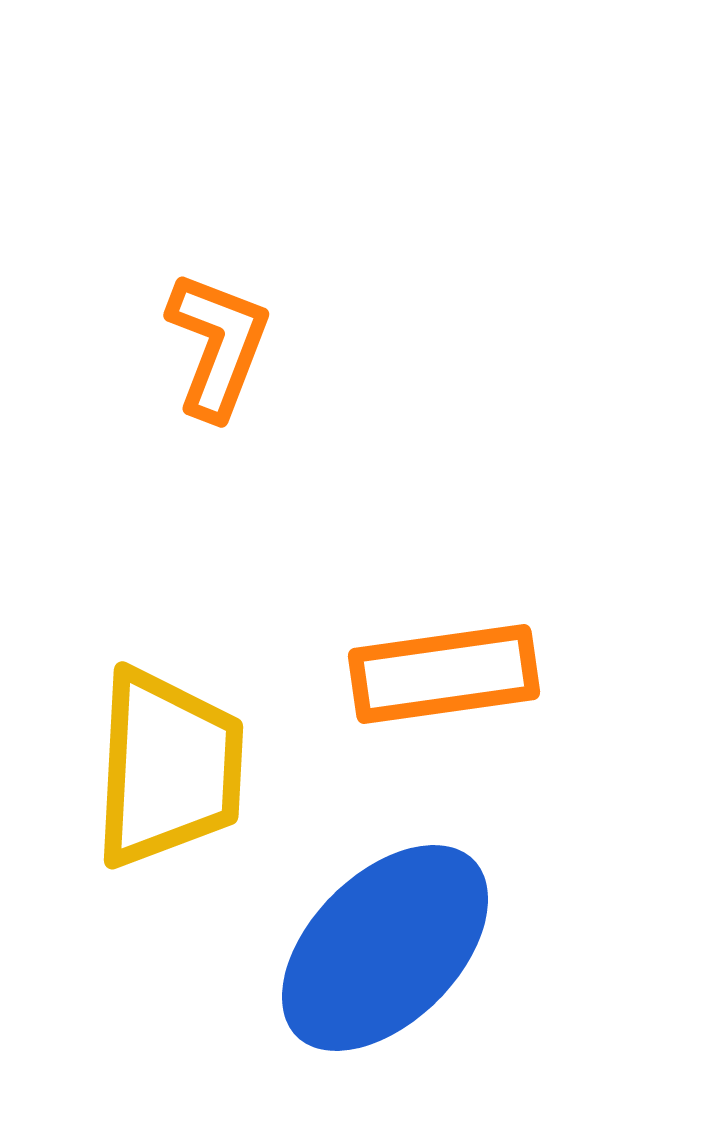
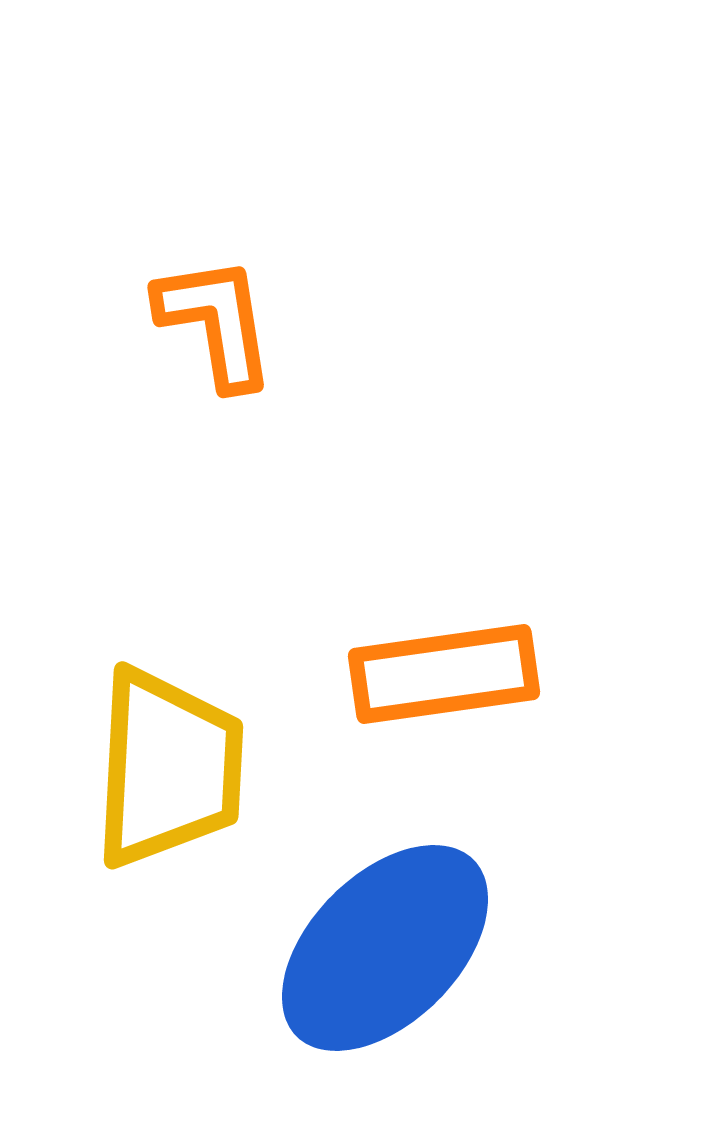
orange L-shape: moved 2 px left, 23 px up; rotated 30 degrees counterclockwise
